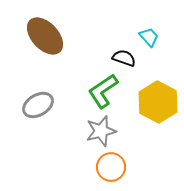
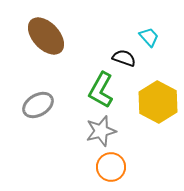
brown ellipse: moved 1 px right
green L-shape: moved 2 px left, 1 px up; rotated 27 degrees counterclockwise
